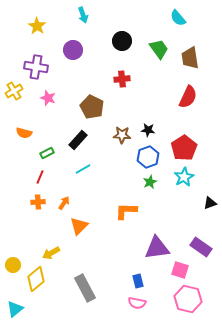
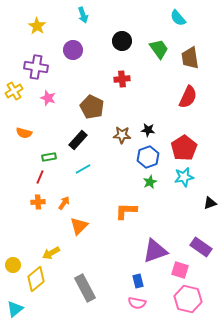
green rectangle: moved 2 px right, 4 px down; rotated 16 degrees clockwise
cyan star: rotated 18 degrees clockwise
purple triangle: moved 2 px left, 3 px down; rotated 12 degrees counterclockwise
